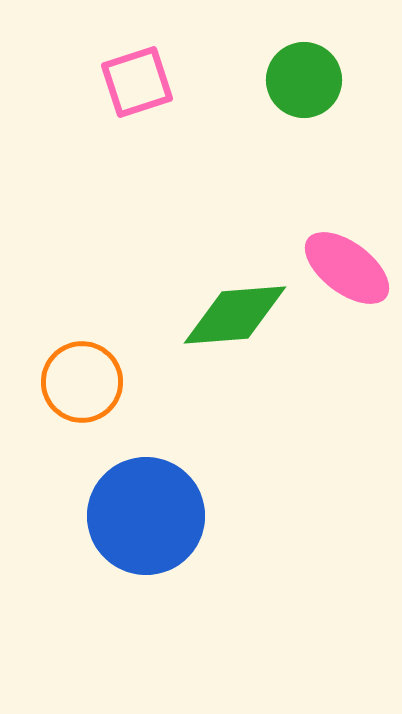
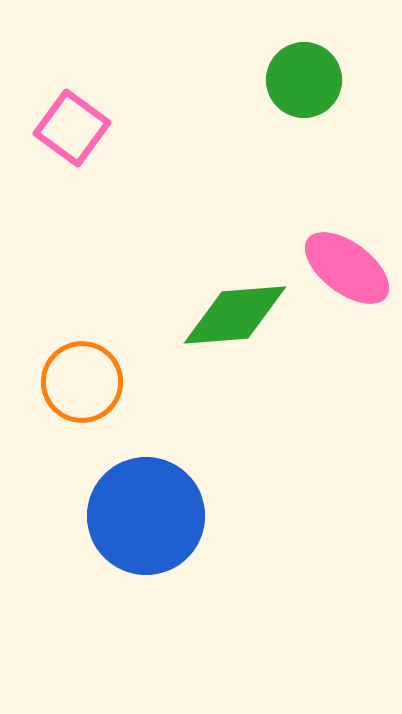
pink square: moved 65 px left, 46 px down; rotated 36 degrees counterclockwise
